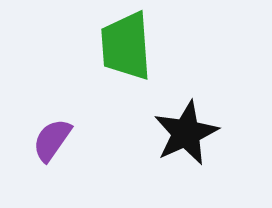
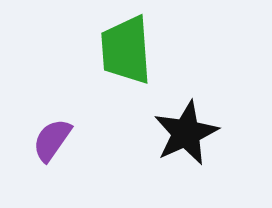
green trapezoid: moved 4 px down
